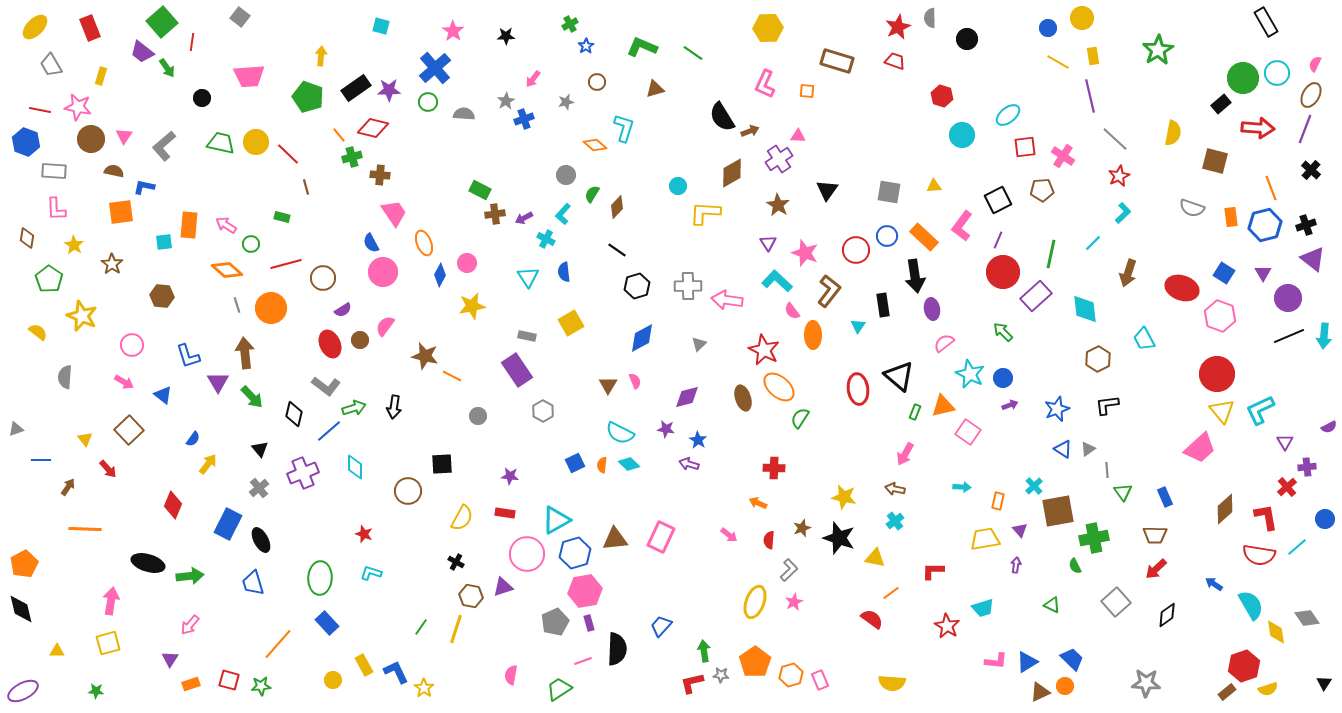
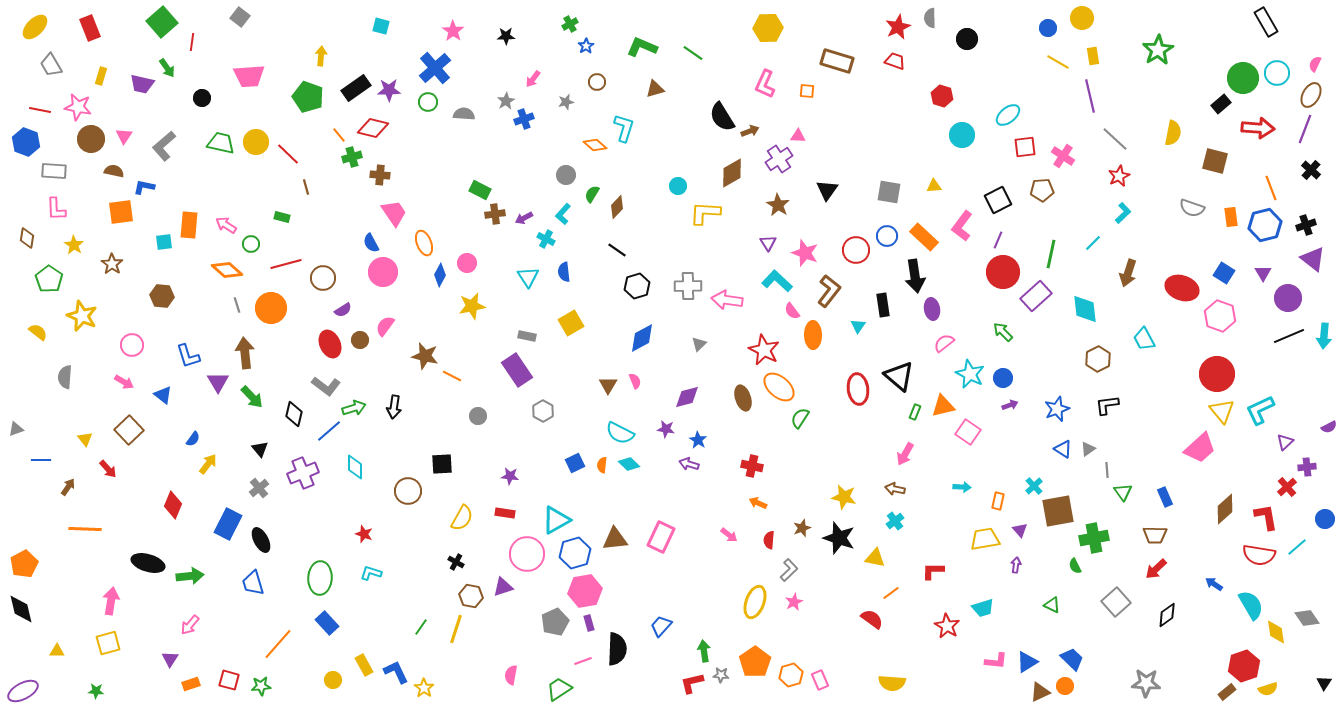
purple trapezoid at (142, 52): moved 32 px down; rotated 25 degrees counterclockwise
purple triangle at (1285, 442): rotated 18 degrees clockwise
red cross at (774, 468): moved 22 px left, 2 px up; rotated 10 degrees clockwise
